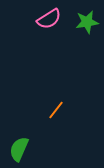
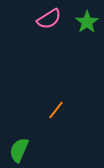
green star: rotated 25 degrees counterclockwise
green semicircle: moved 1 px down
